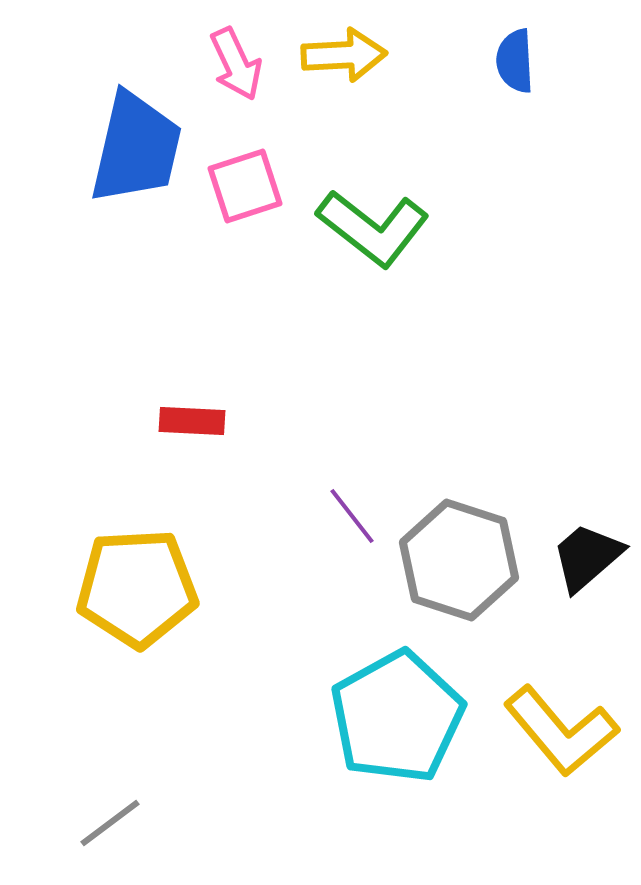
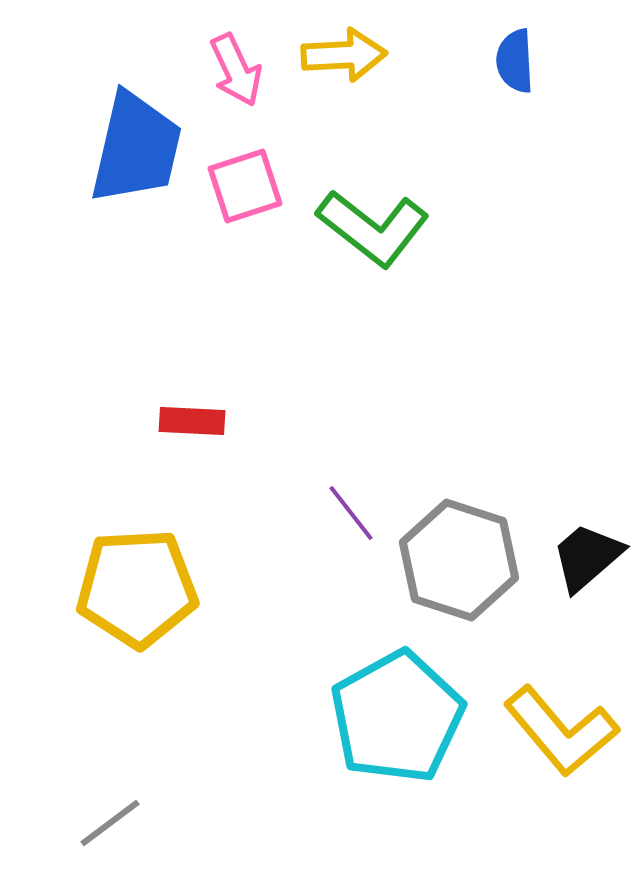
pink arrow: moved 6 px down
purple line: moved 1 px left, 3 px up
